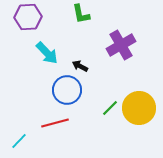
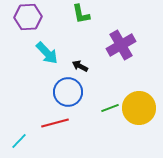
blue circle: moved 1 px right, 2 px down
green line: rotated 24 degrees clockwise
